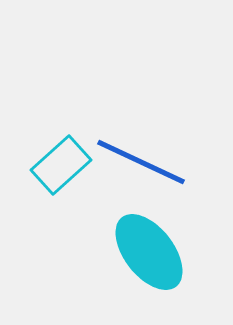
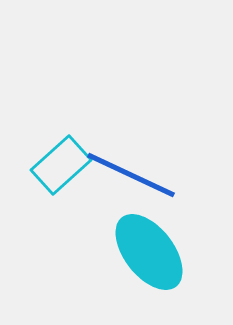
blue line: moved 10 px left, 13 px down
